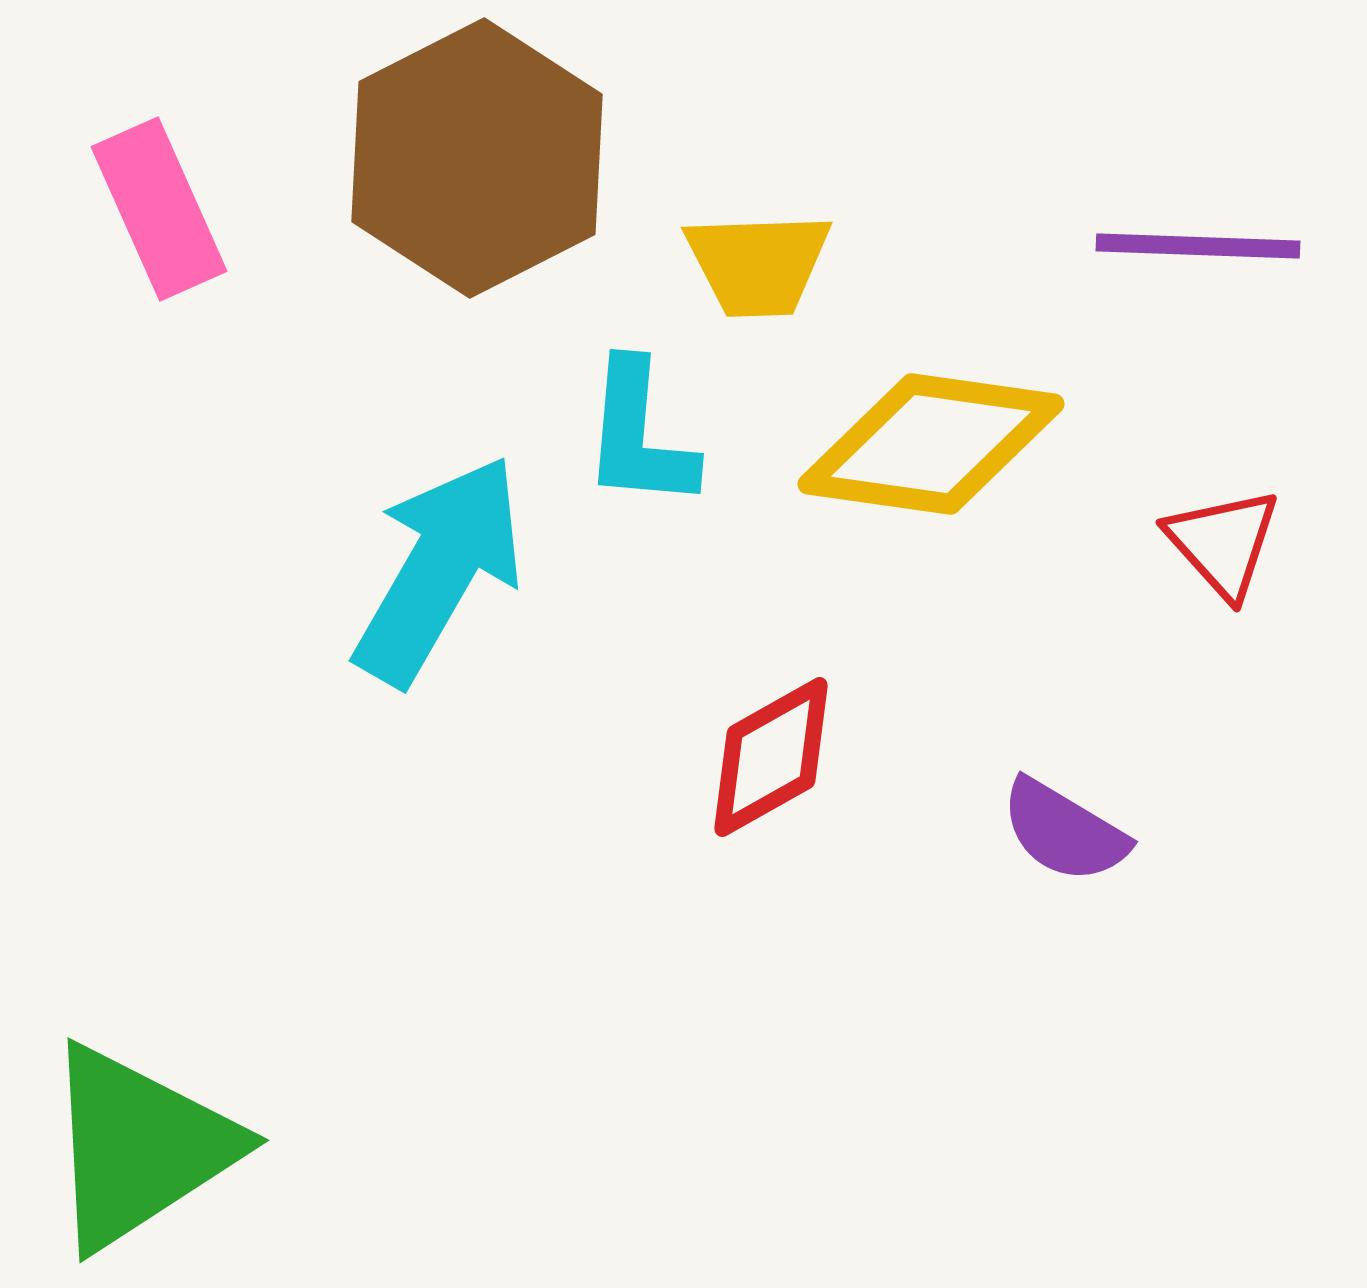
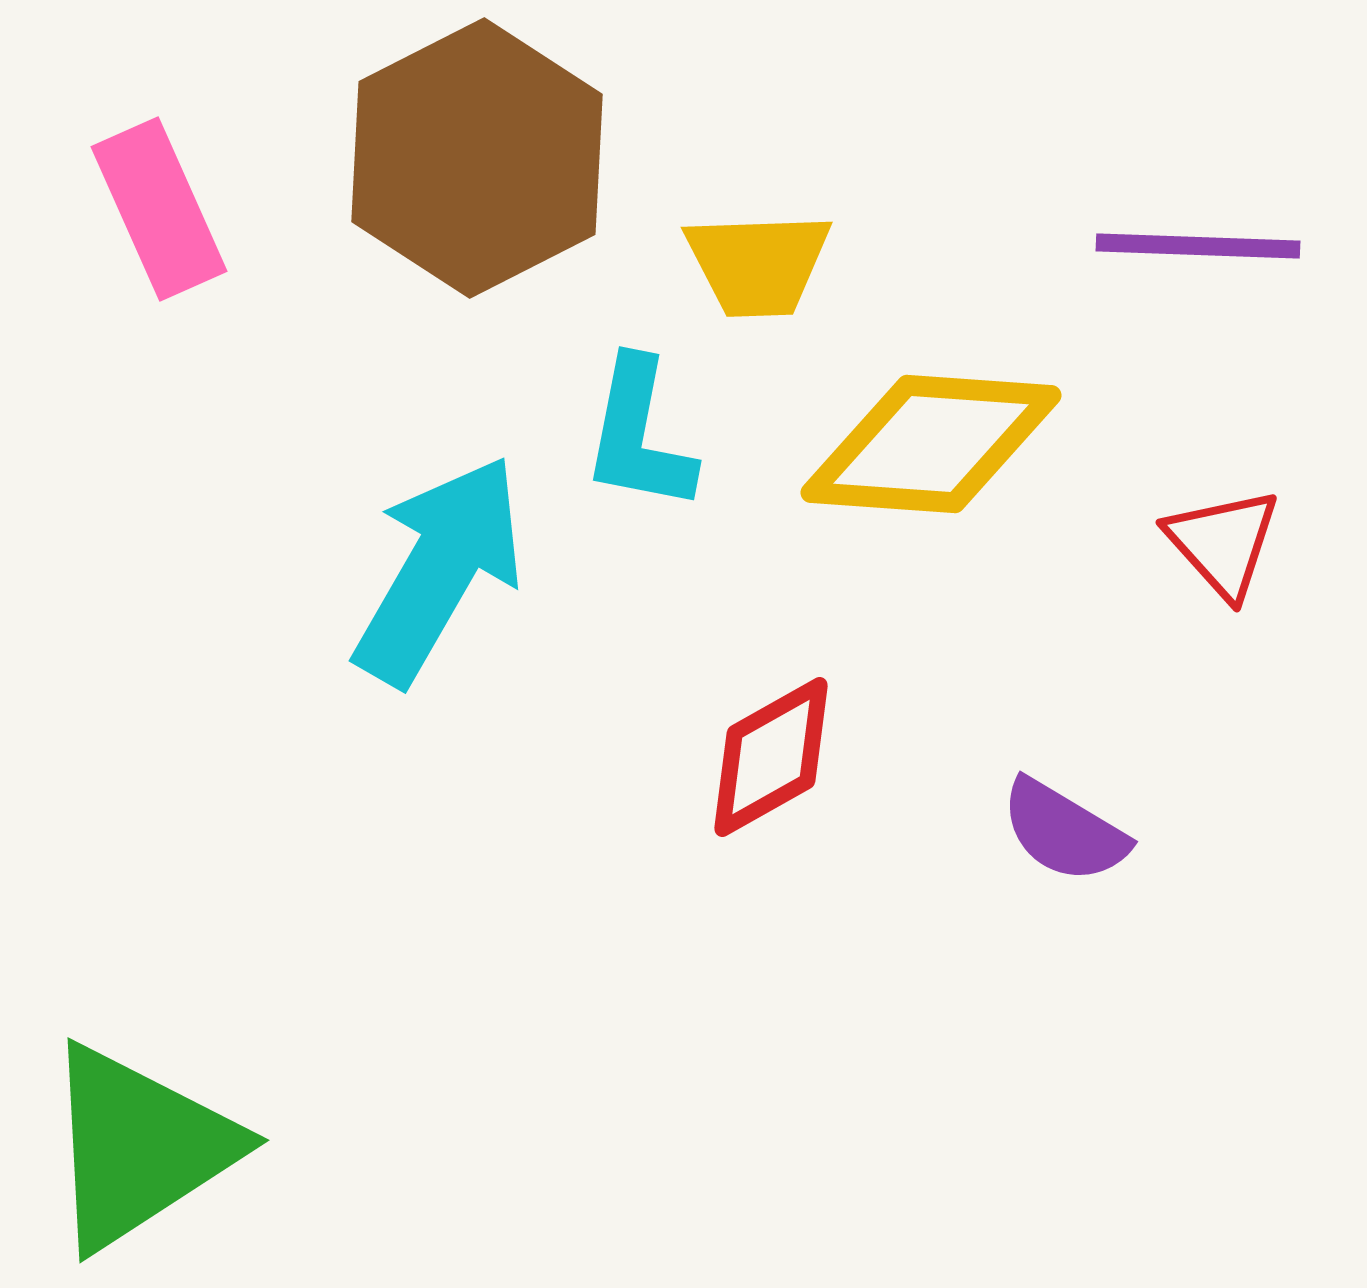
cyan L-shape: rotated 6 degrees clockwise
yellow diamond: rotated 4 degrees counterclockwise
